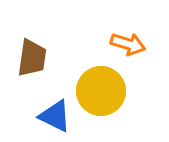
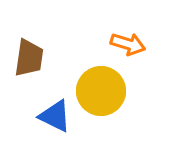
brown trapezoid: moved 3 px left
